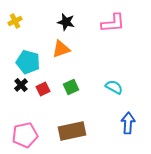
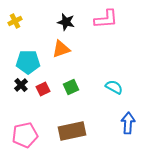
pink L-shape: moved 7 px left, 4 px up
cyan pentagon: rotated 15 degrees counterclockwise
